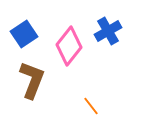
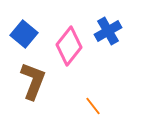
blue square: rotated 16 degrees counterclockwise
brown L-shape: moved 1 px right, 1 px down
orange line: moved 2 px right
